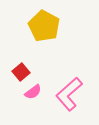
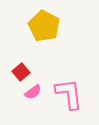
pink L-shape: rotated 124 degrees clockwise
